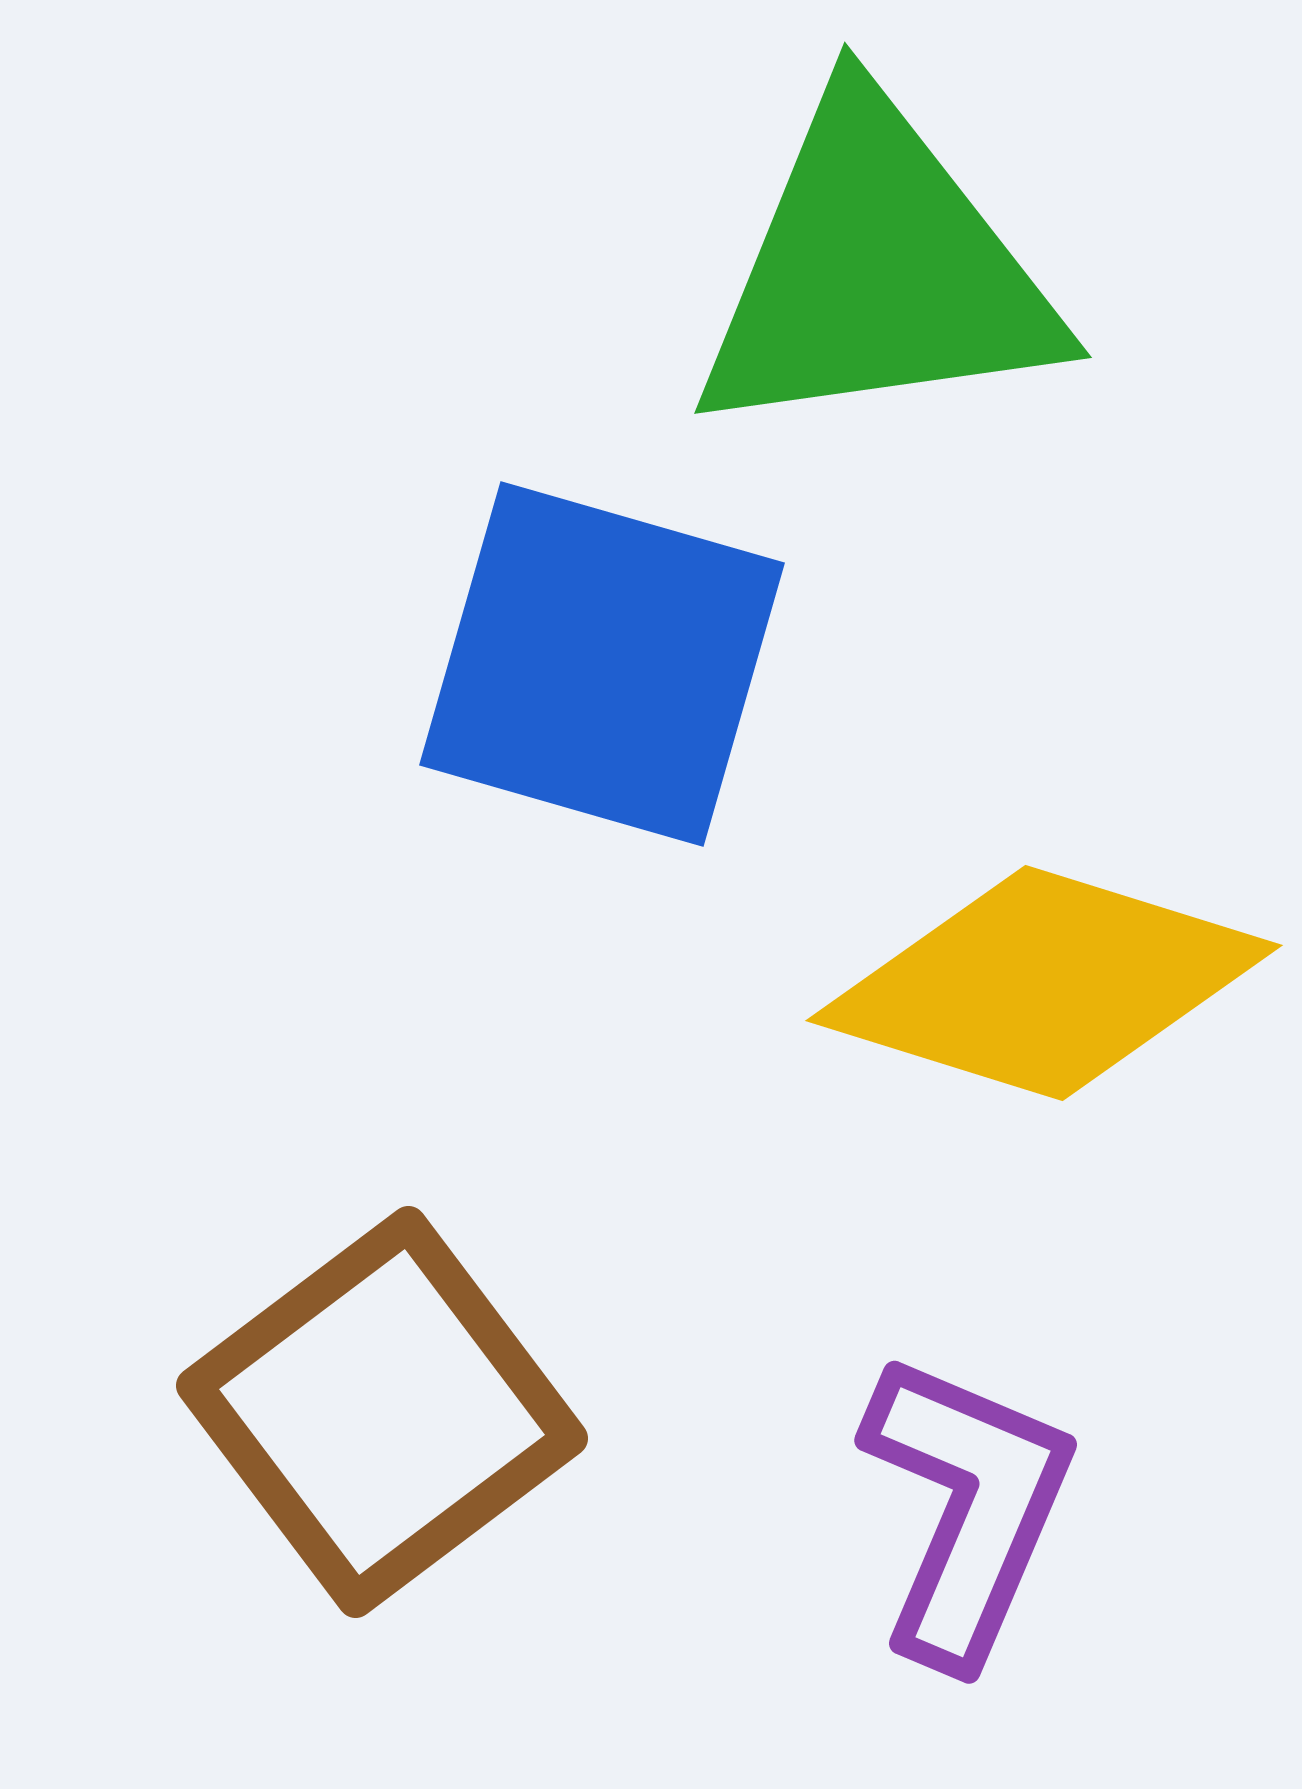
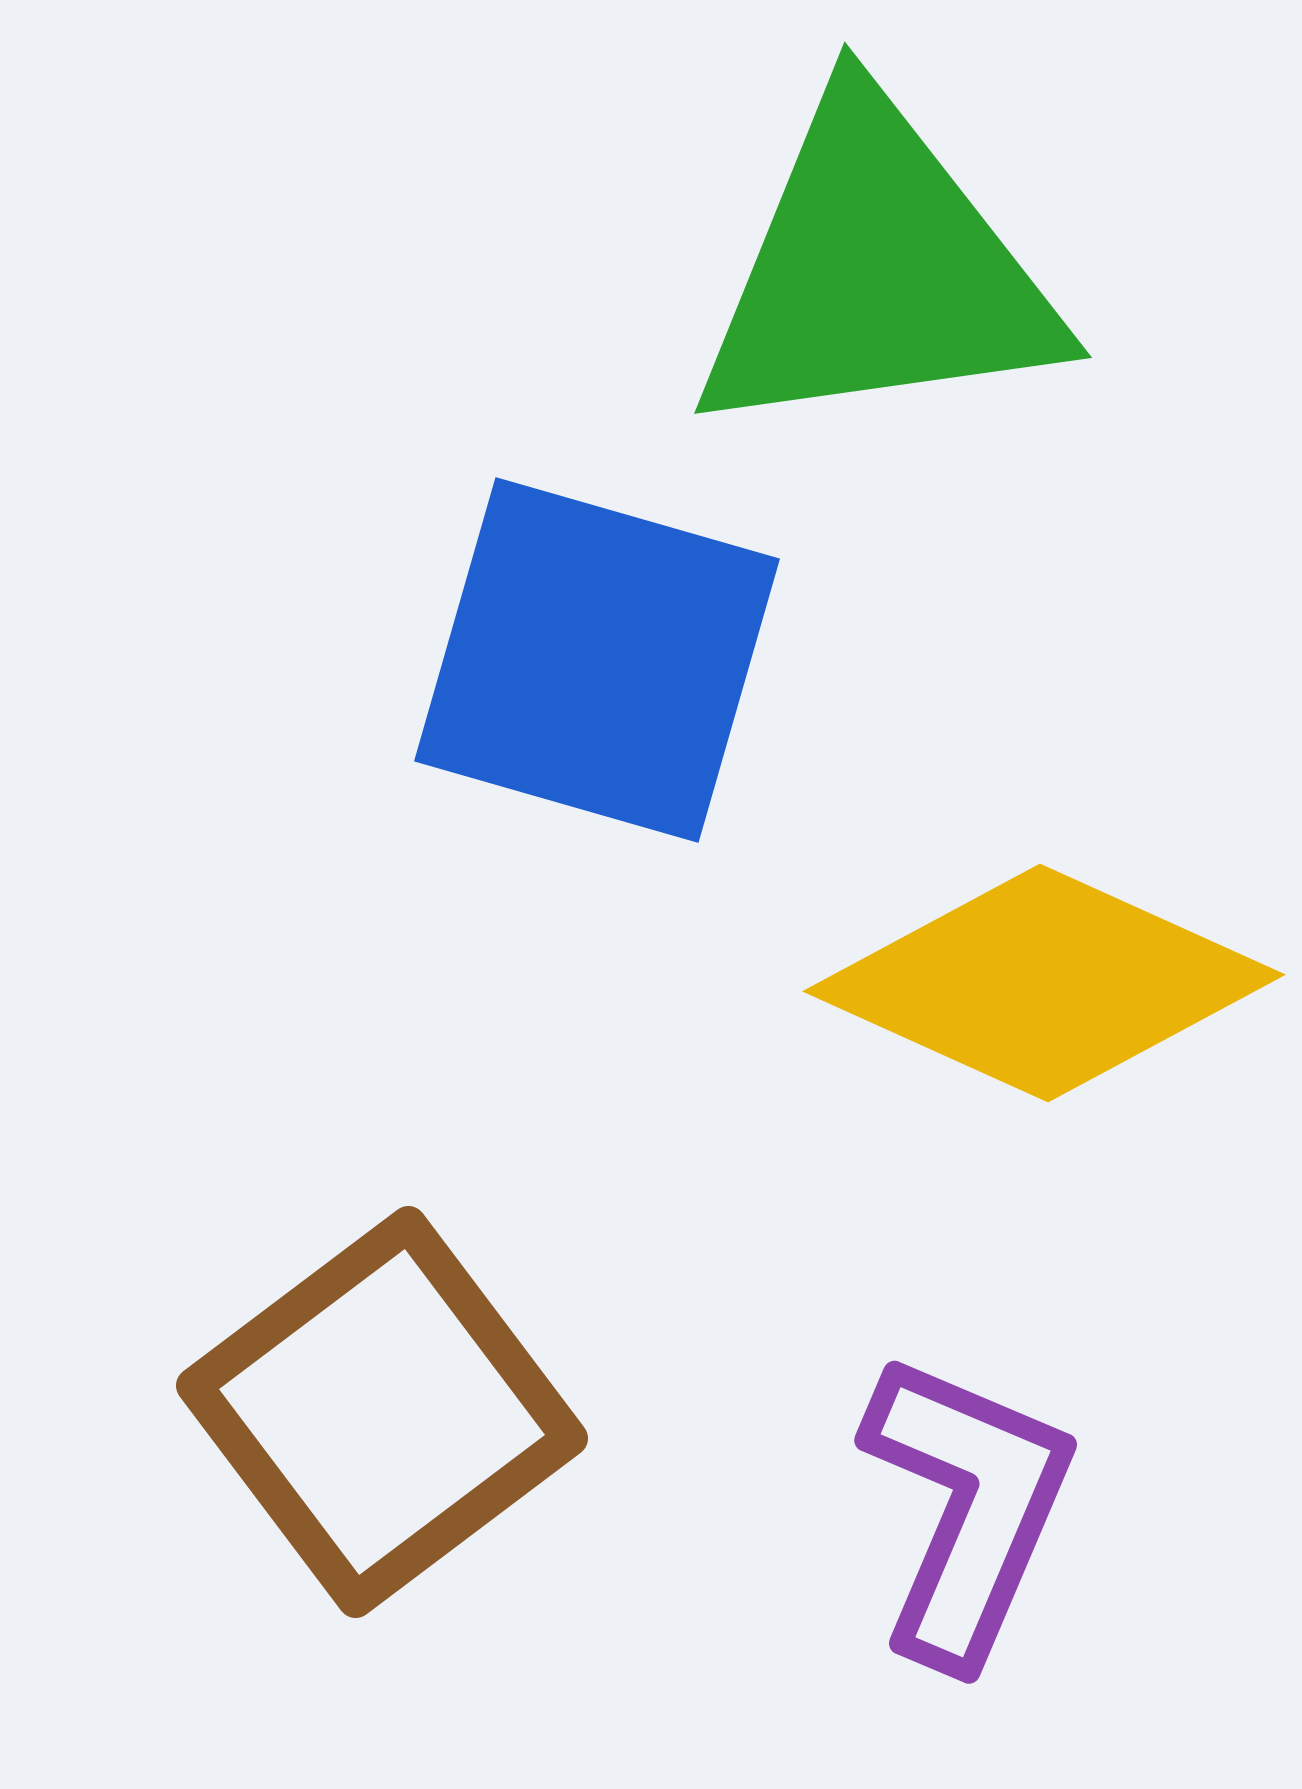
blue square: moved 5 px left, 4 px up
yellow diamond: rotated 7 degrees clockwise
